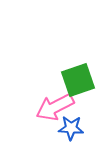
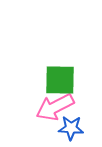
green square: moved 18 px left; rotated 20 degrees clockwise
